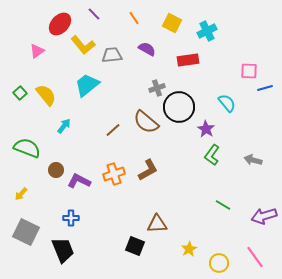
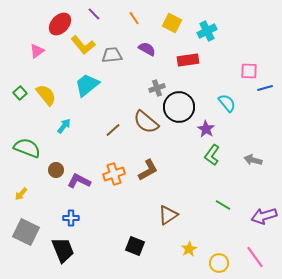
brown triangle: moved 11 px right, 9 px up; rotated 30 degrees counterclockwise
